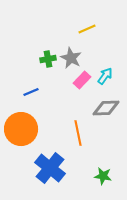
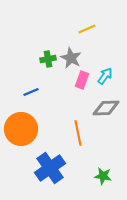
pink rectangle: rotated 24 degrees counterclockwise
blue cross: rotated 16 degrees clockwise
